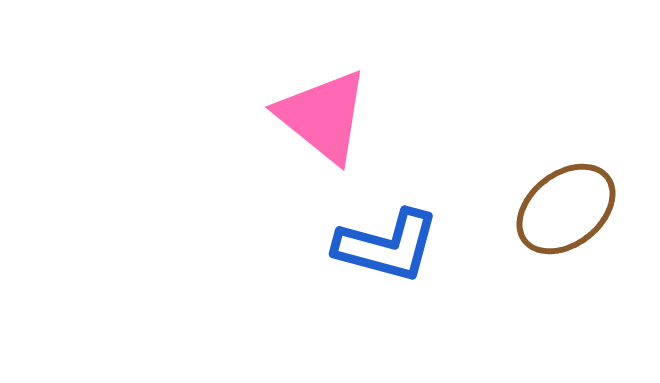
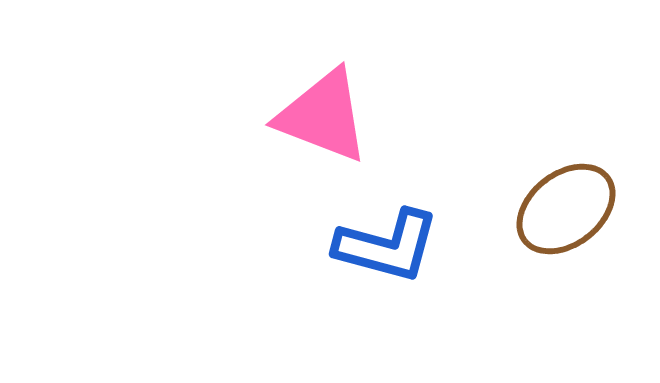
pink triangle: rotated 18 degrees counterclockwise
